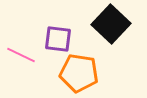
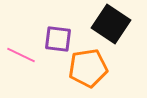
black square: rotated 9 degrees counterclockwise
orange pentagon: moved 9 px right, 5 px up; rotated 18 degrees counterclockwise
